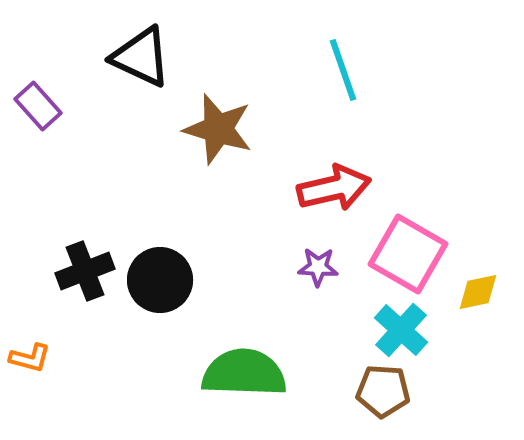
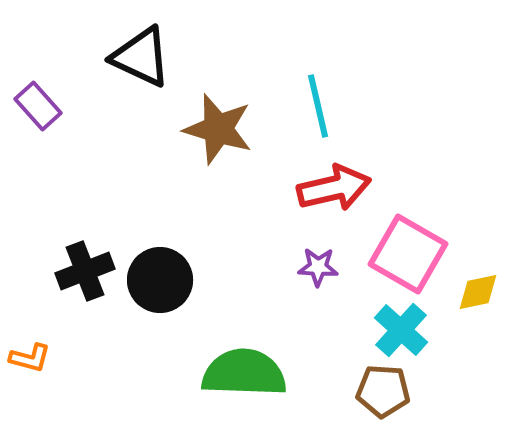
cyan line: moved 25 px left, 36 px down; rotated 6 degrees clockwise
